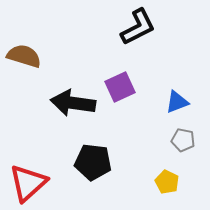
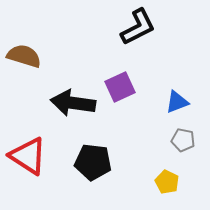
red triangle: moved 27 px up; rotated 45 degrees counterclockwise
